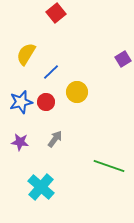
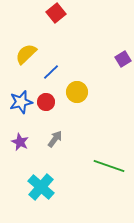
yellow semicircle: rotated 15 degrees clockwise
purple star: rotated 18 degrees clockwise
